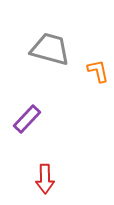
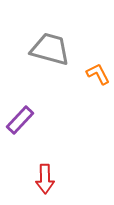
orange L-shape: moved 3 px down; rotated 15 degrees counterclockwise
purple rectangle: moved 7 px left, 1 px down
